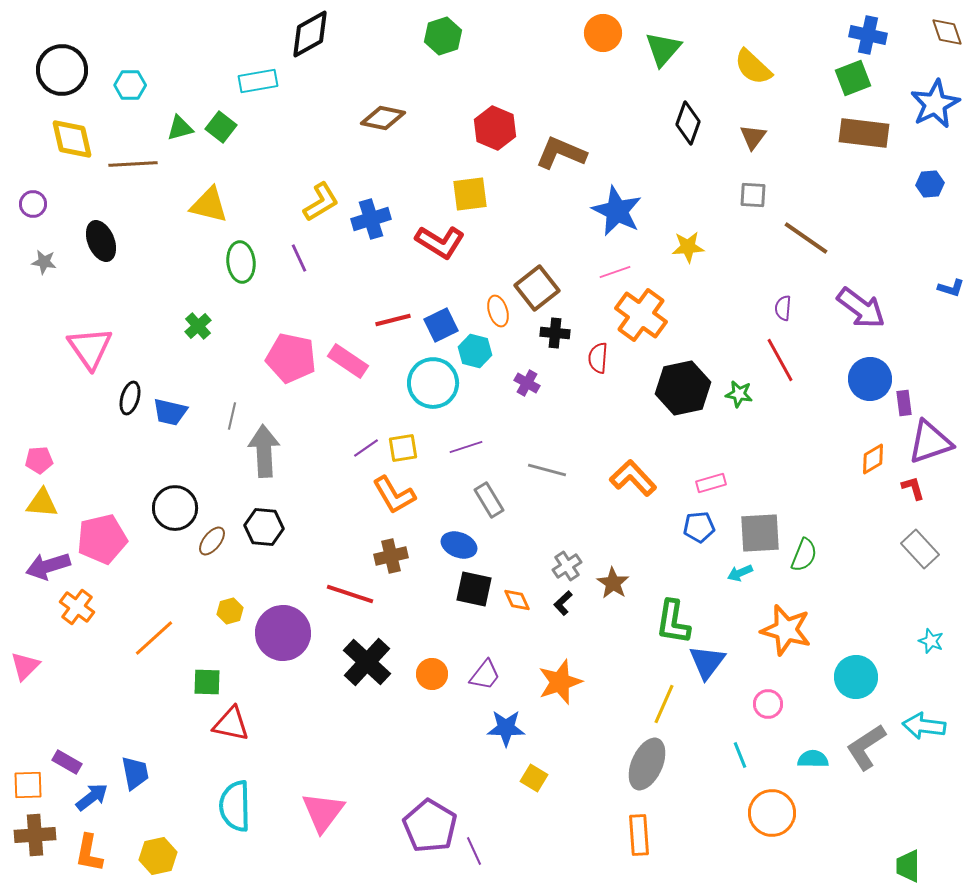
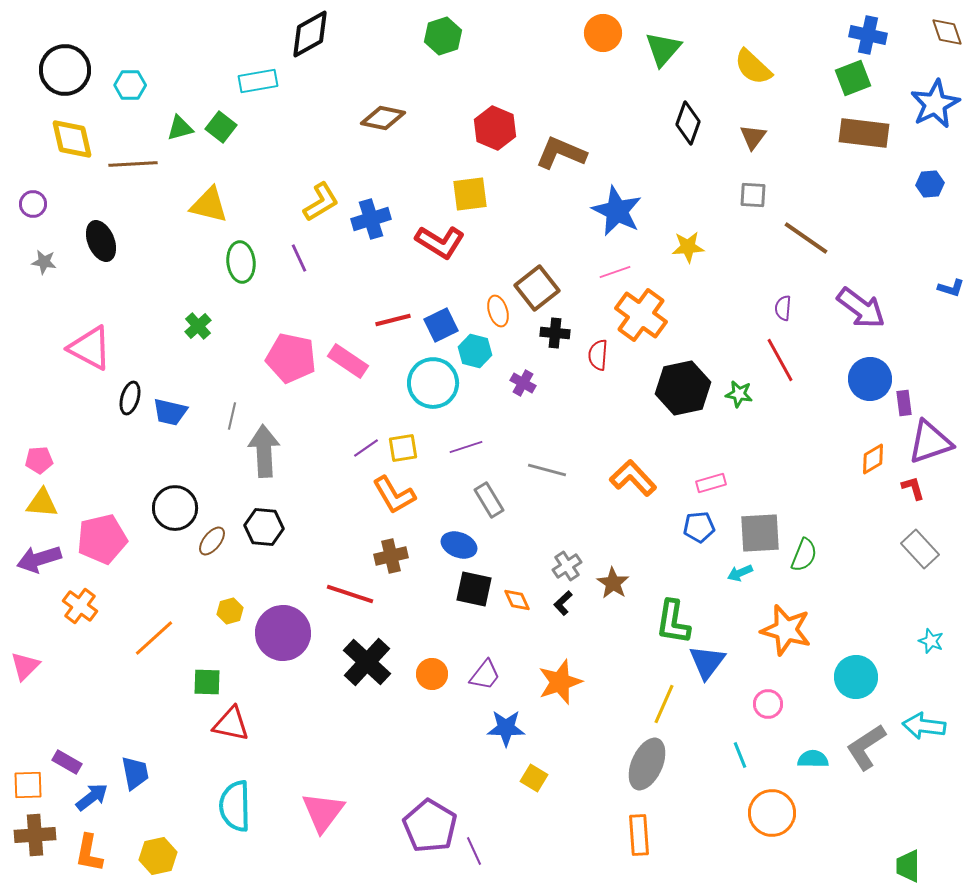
black circle at (62, 70): moved 3 px right
pink triangle at (90, 348): rotated 27 degrees counterclockwise
red semicircle at (598, 358): moved 3 px up
purple cross at (527, 383): moved 4 px left
purple arrow at (48, 566): moved 9 px left, 7 px up
orange cross at (77, 607): moved 3 px right, 1 px up
